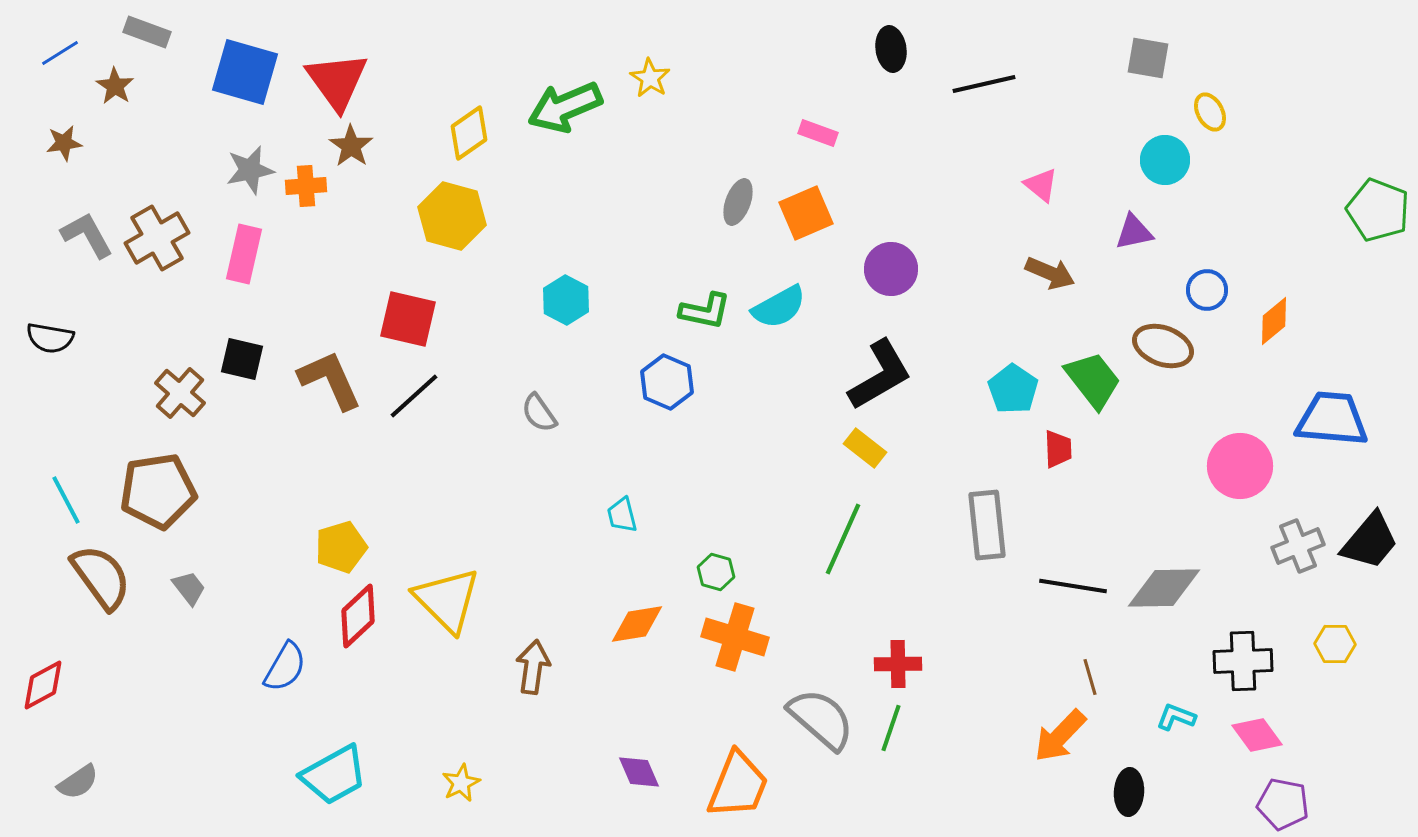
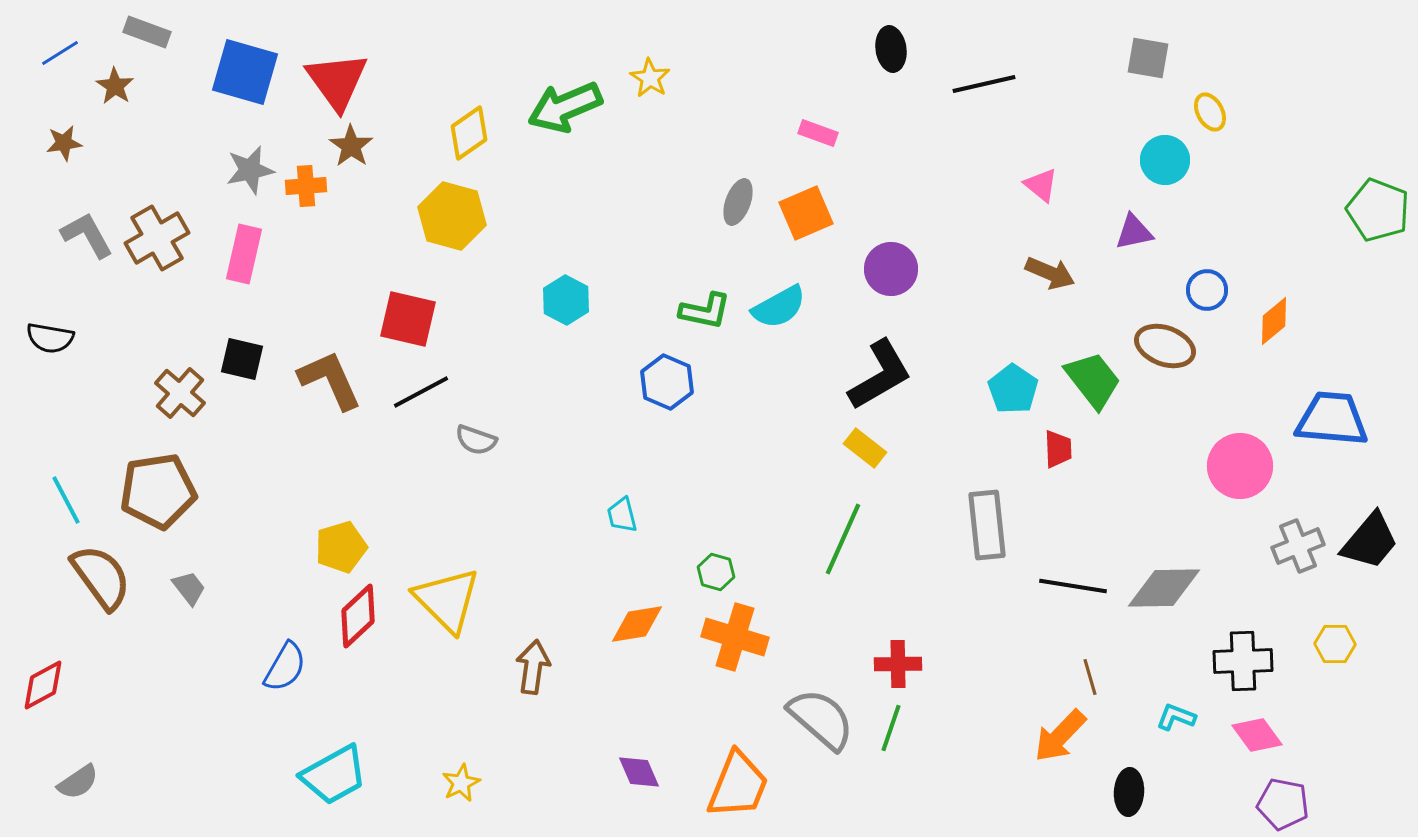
brown ellipse at (1163, 346): moved 2 px right
black line at (414, 396): moved 7 px right, 4 px up; rotated 14 degrees clockwise
gray semicircle at (539, 413): moved 63 px left, 27 px down; rotated 36 degrees counterclockwise
